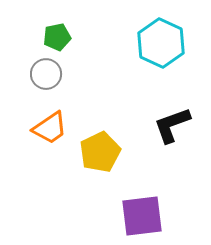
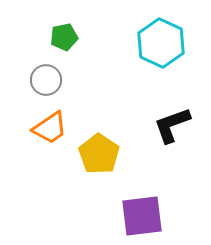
green pentagon: moved 7 px right
gray circle: moved 6 px down
yellow pentagon: moved 1 px left, 2 px down; rotated 12 degrees counterclockwise
